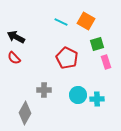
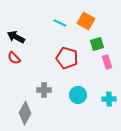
cyan line: moved 1 px left, 1 px down
red pentagon: rotated 10 degrees counterclockwise
pink rectangle: moved 1 px right
cyan cross: moved 12 px right
